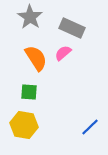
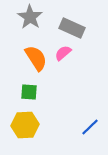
yellow hexagon: moved 1 px right; rotated 12 degrees counterclockwise
